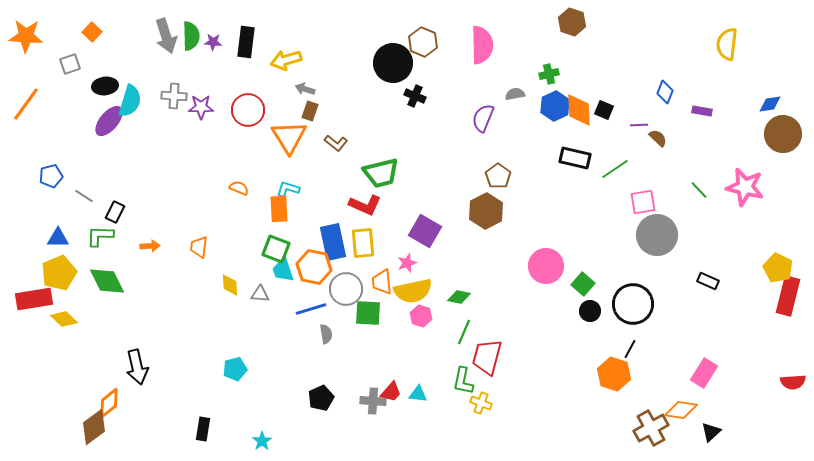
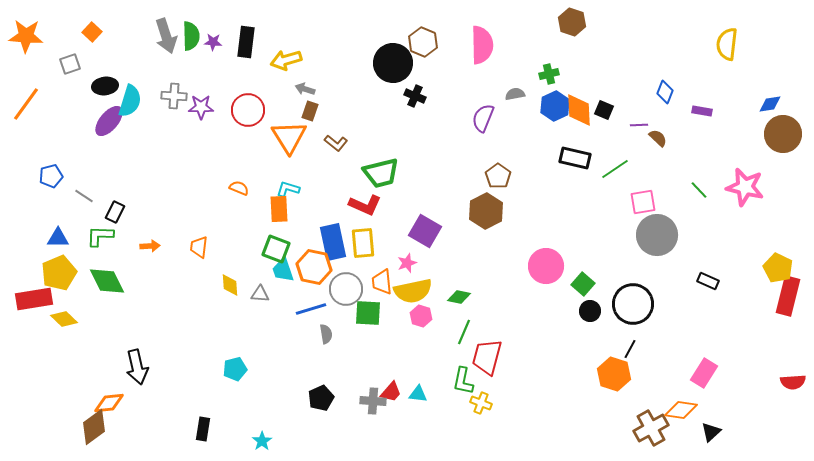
orange diamond at (109, 403): rotated 32 degrees clockwise
